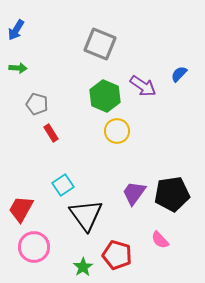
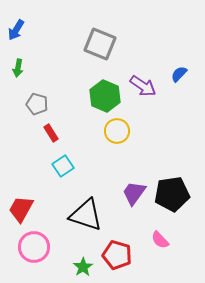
green arrow: rotated 96 degrees clockwise
cyan square: moved 19 px up
black triangle: rotated 36 degrees counterclockwise
